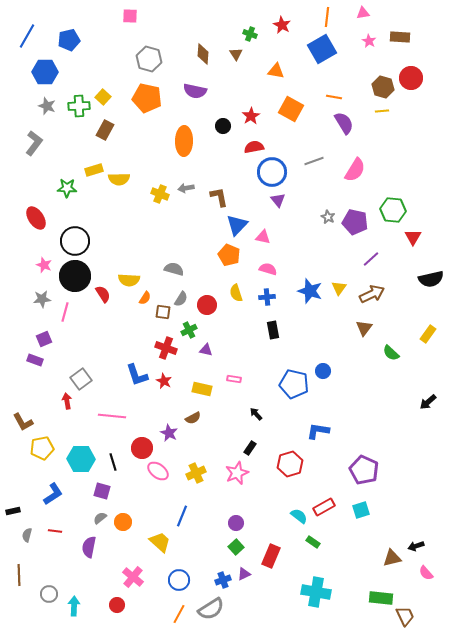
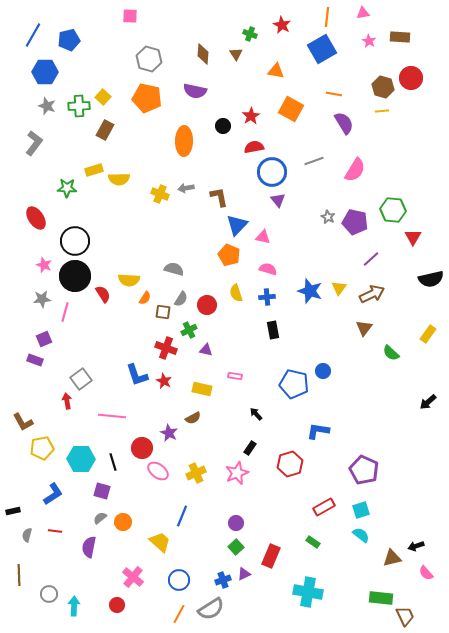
blue line at (27, 36): moved 6 px right, 1 px up
orange line at (334, 97): moved 3 px up
pink rectangle at (234, 379): moved 1 px right, 3 px up
cyan semicircle at (299, 516): moved 62 px right, 19 px down
cyan cross at (316, 592): moved 8 px left
